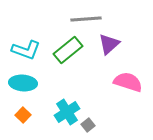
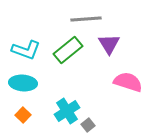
purple triangle: rotated 20 degrees counterclockwise
cyan cross: moved 1 px up
